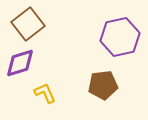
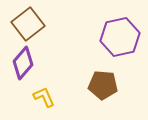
purple diamond: moved 3 px right; rotated 32 degrees counterclockwise
brown pentagon: rotated 12 degrees clockwise
yellow L-shape: moved 1 px left, 4 px down
